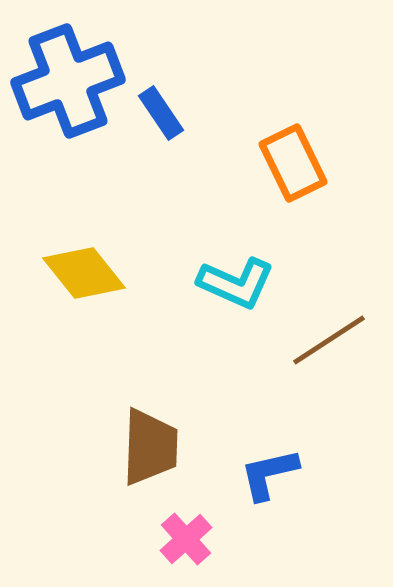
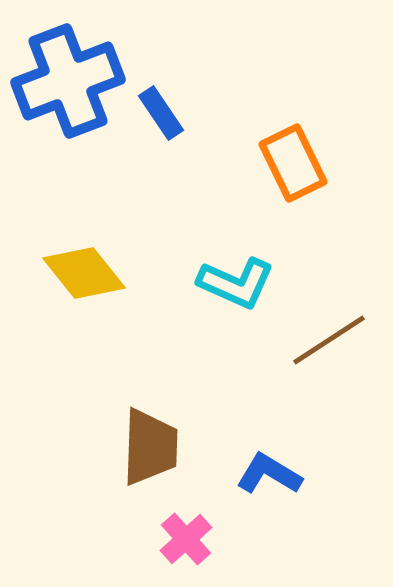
blue L-shape: rotated 44 degrees clockwise
